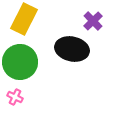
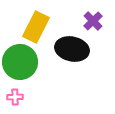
yellow rectangle: moved 12 px right, 8 px down
pink cross: rotated 28 degrees counterclockwise
